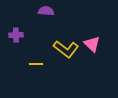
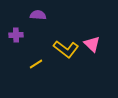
purple semicircle: moved 8 px left, 4 px down
yellow line: rotated 32 degrees counterclockwise
